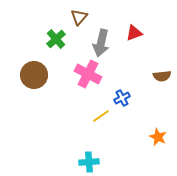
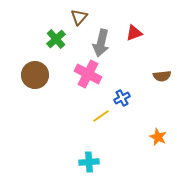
brown circle: moved 1 px right
